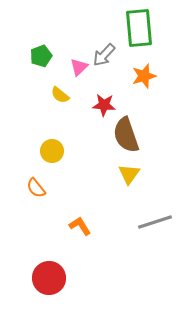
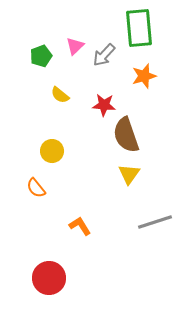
pink triangle: moved 4 px left, 21 px up
